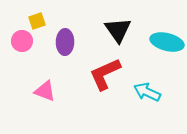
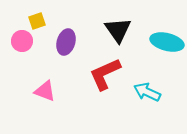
purple ellipse: moved 1 px right; rotated 15 degrees clockwise
